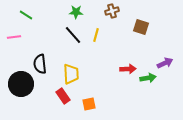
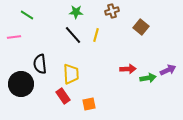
green line: moved 1 px right
brown square: rotated 21 degrees clockwise
purple arrow: moved 3 px right, 7 px down
